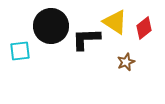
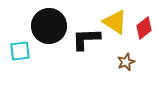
black circle: moved 2 px left
